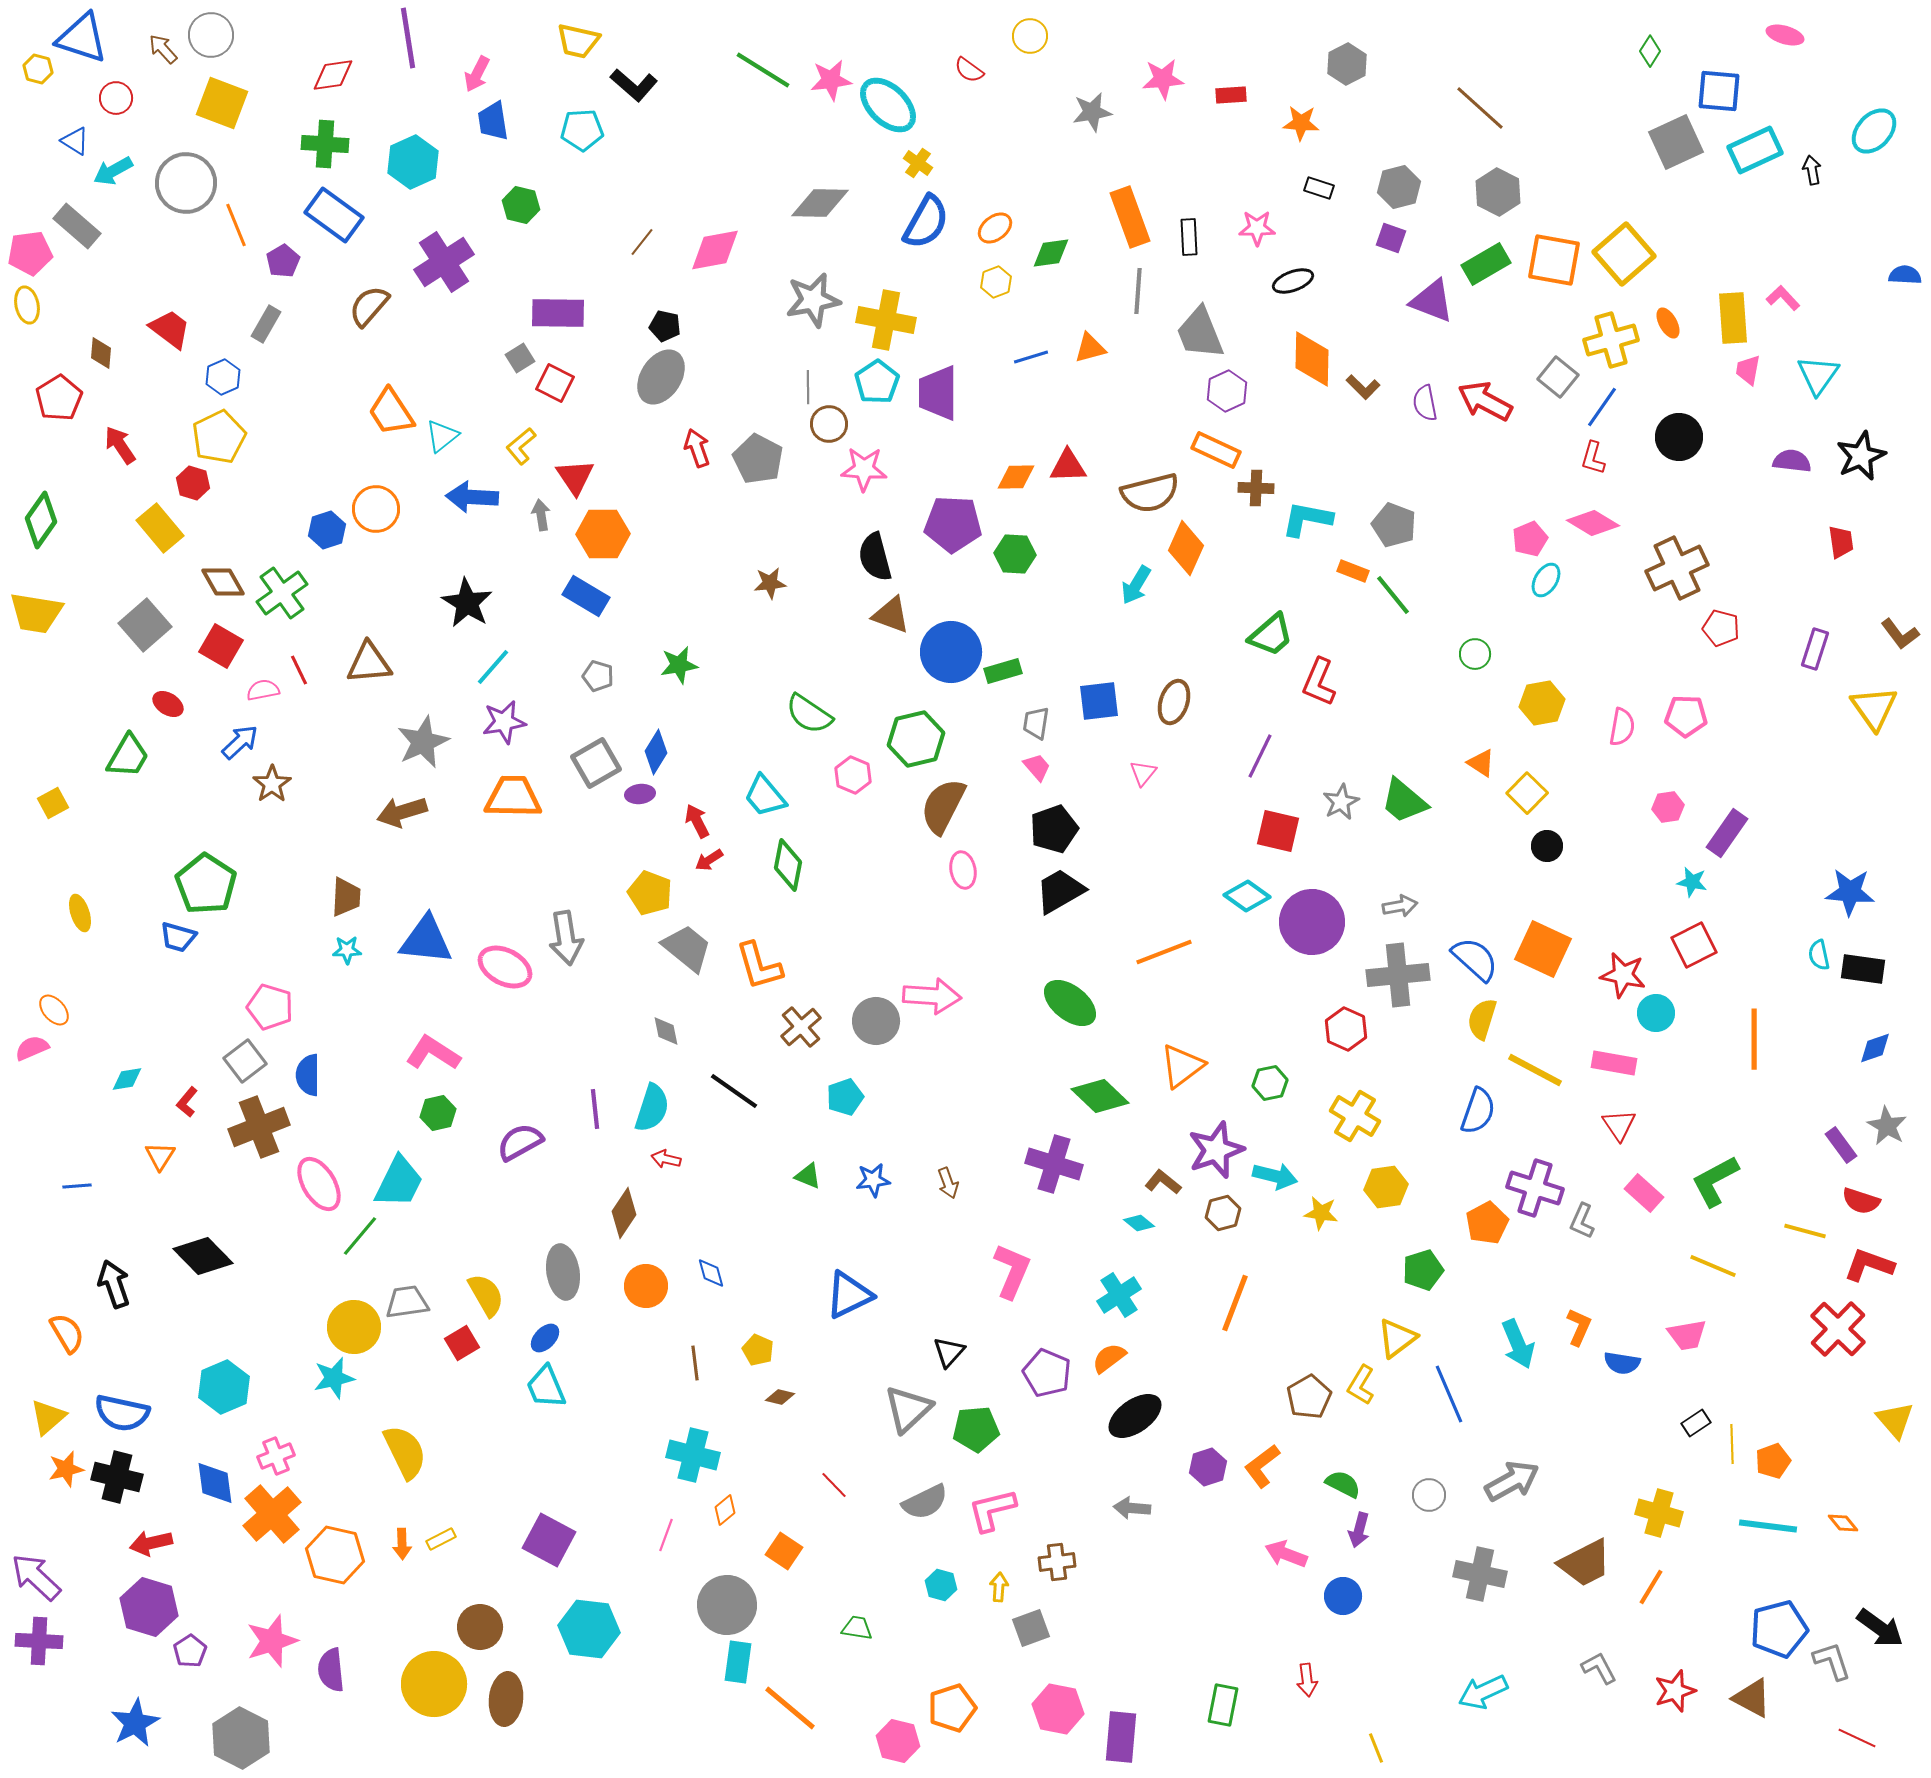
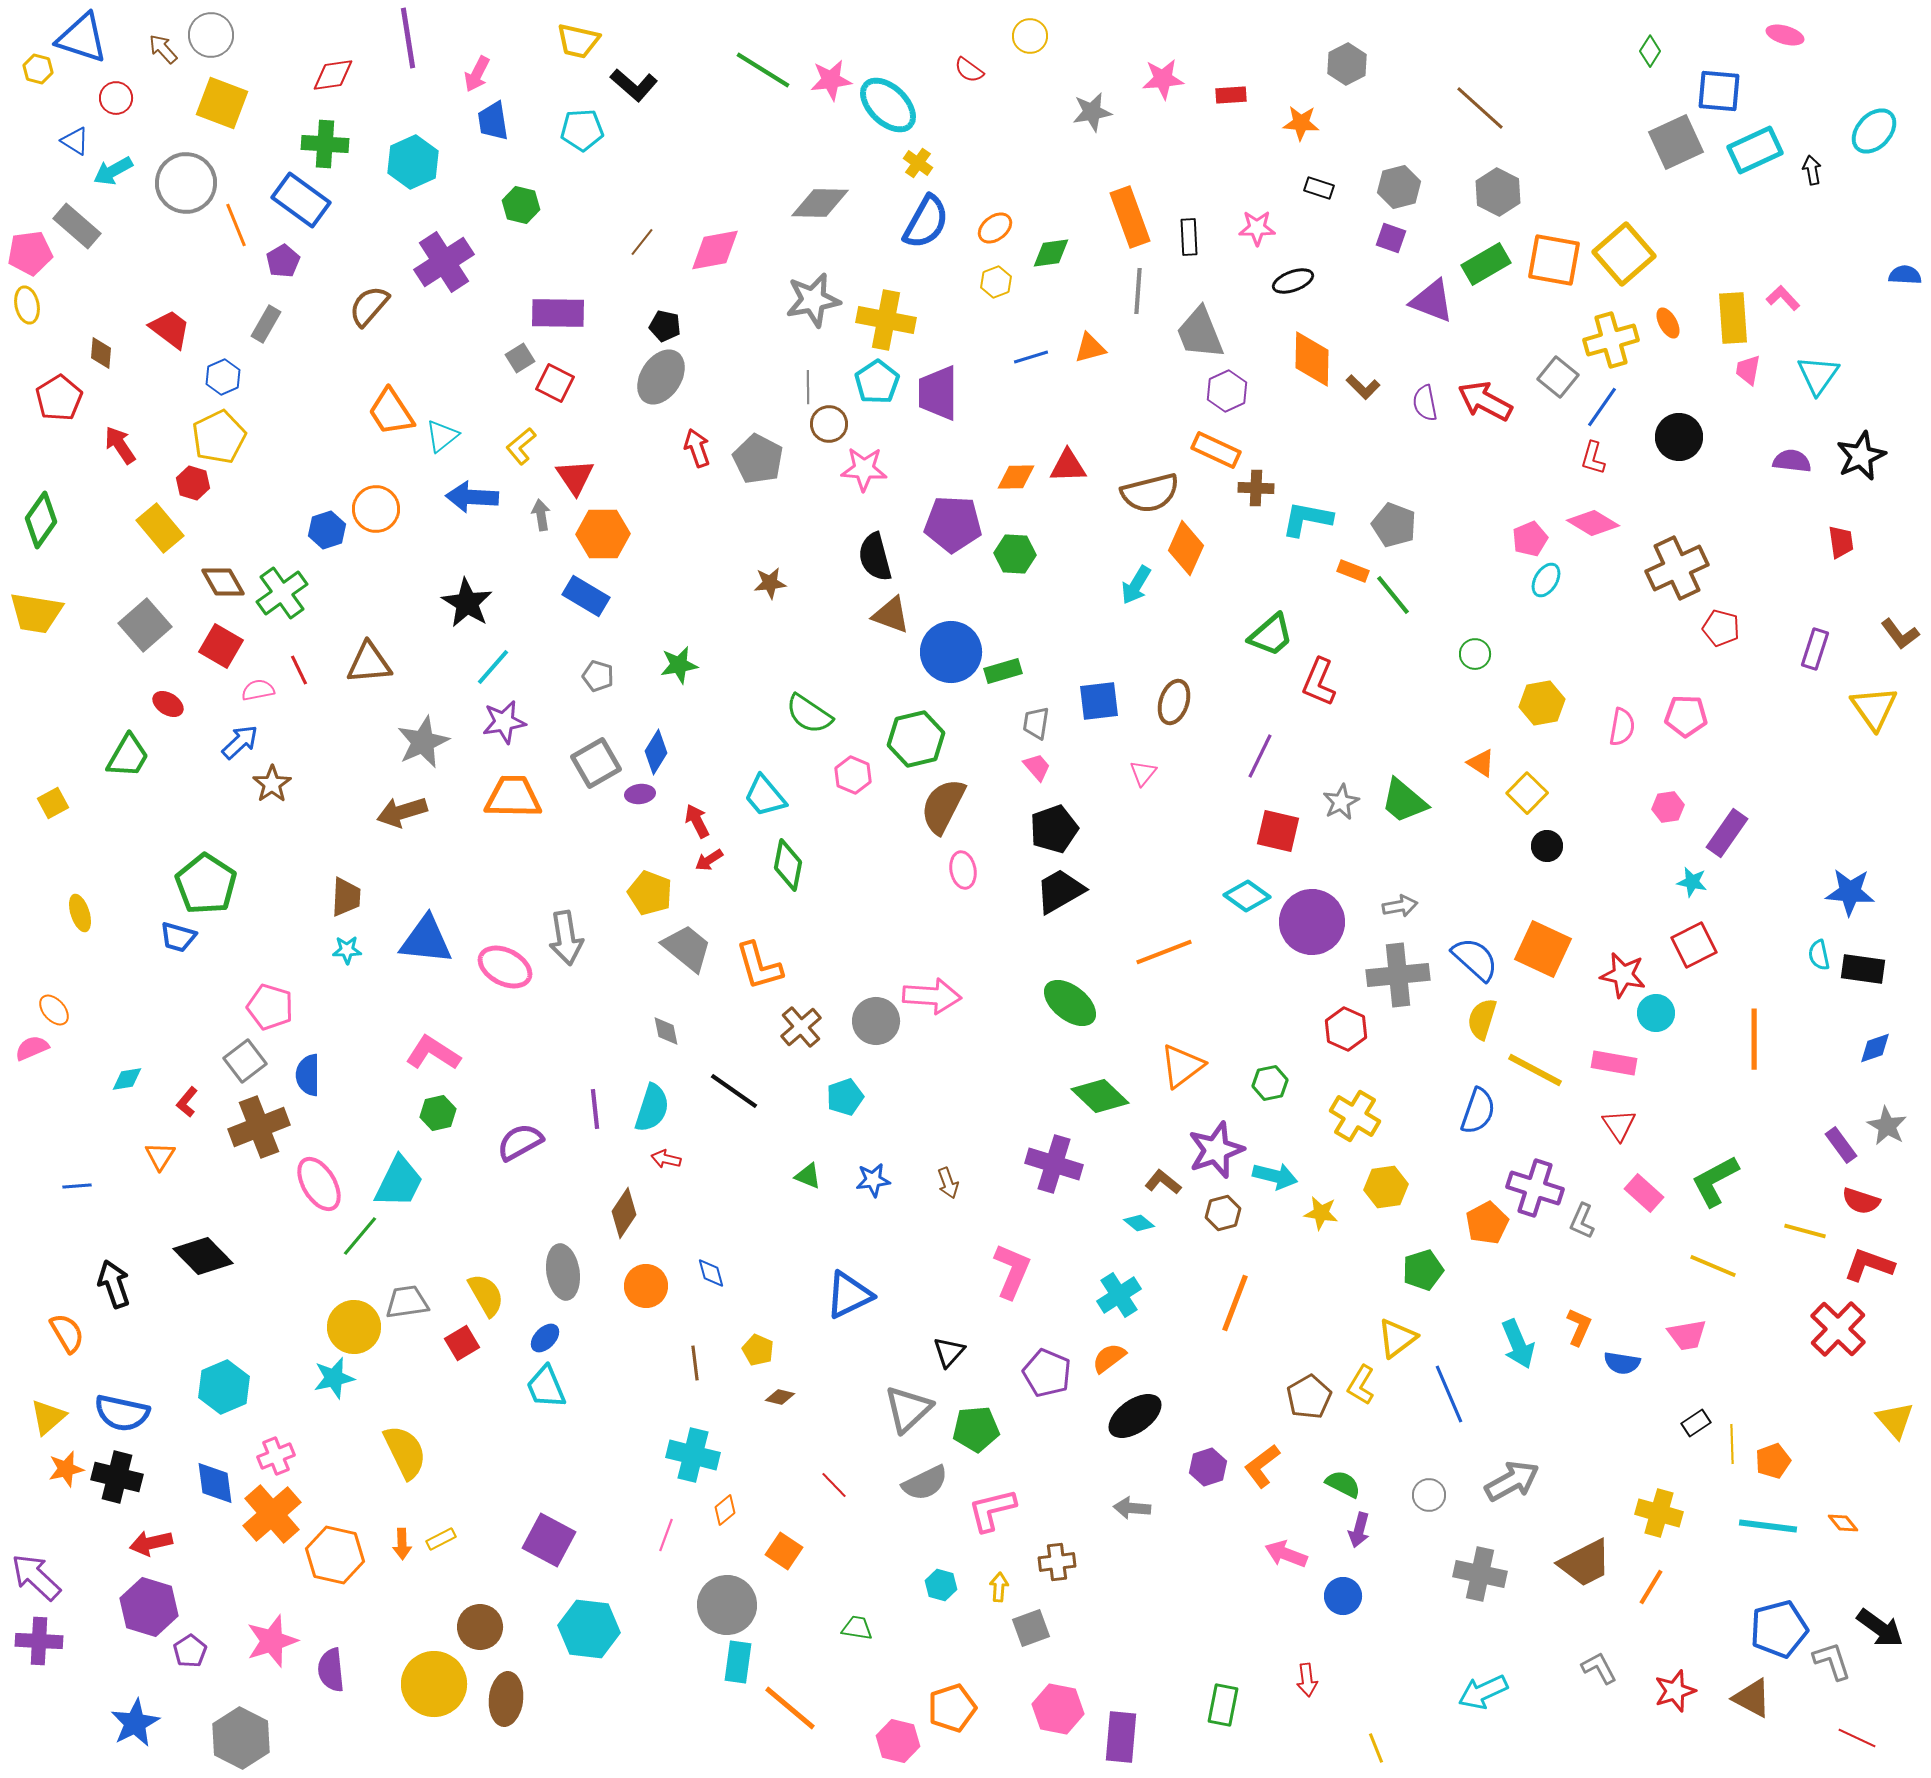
blue rectangle at (334, 215): moved 33 px left, 15 px up
pink semicircle at (263, 690): moved 5 px left
gray semicircle at (925, 1502): moved 19 px up
